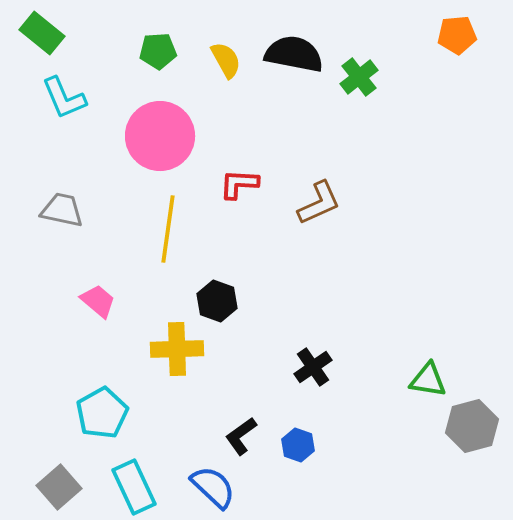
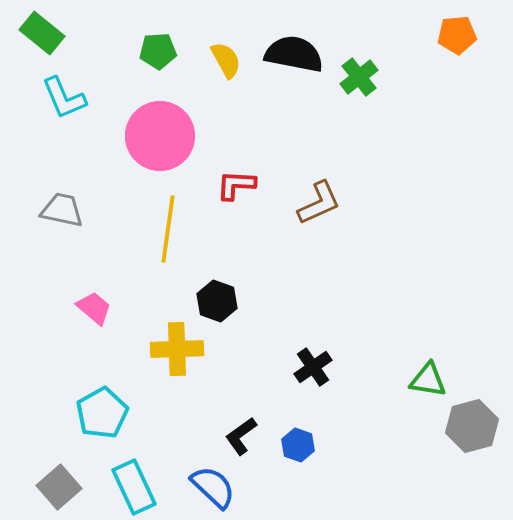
red L-shape: moved 3 px left, 1 px down
pink trapezoid: moved 4 px left, 7 px down
